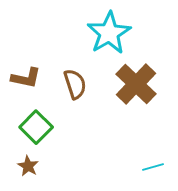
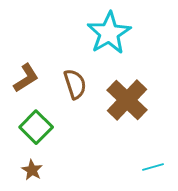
brown L-shape: rotated 44 degrees counterclockwise
brown cross: moved 9 px left, 16 px down
brown star: moved 4 px right, 4 px down
